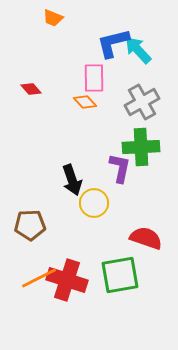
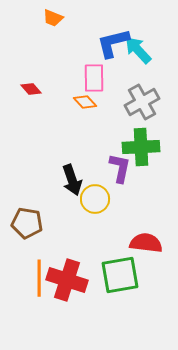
yellow circle: moved 1 px right, 4 px up
brown pentagon: moved 3 px left, 2 px up; rotated 12 degrees clockwise
red semicircle: moved 5 px down; rotated 12 degrees counterclockwise
orange line: rotated 63 degrees counterclockwise
